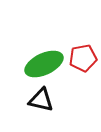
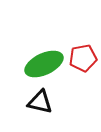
black triangle: moved 1 px left, 2 px down
